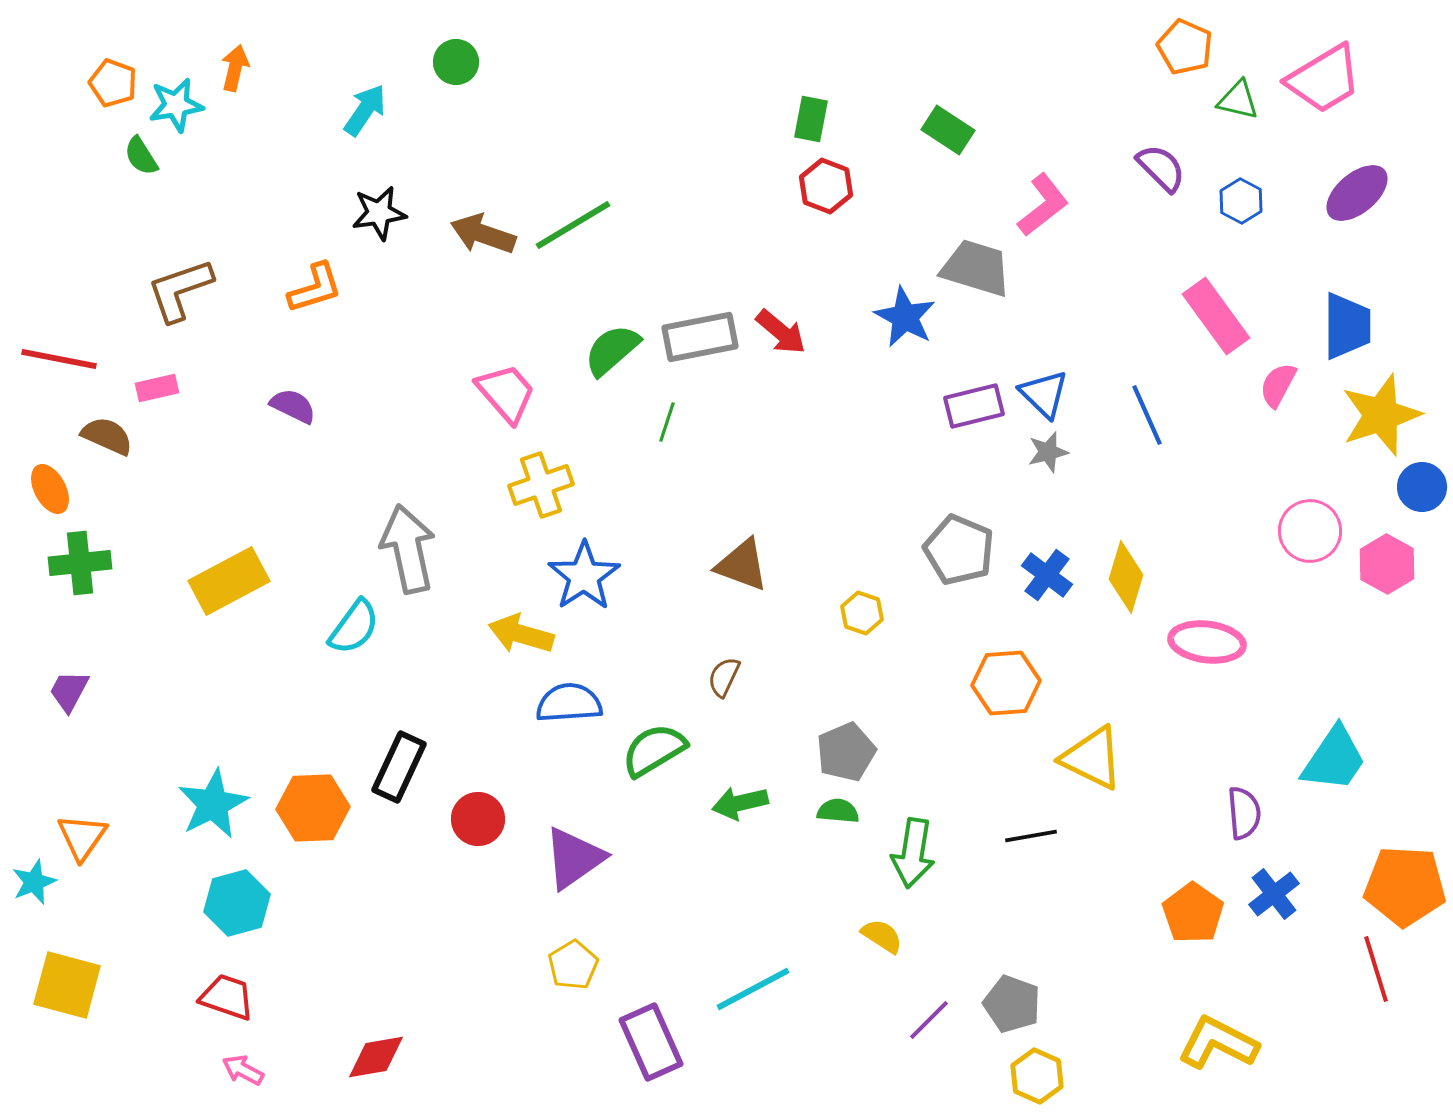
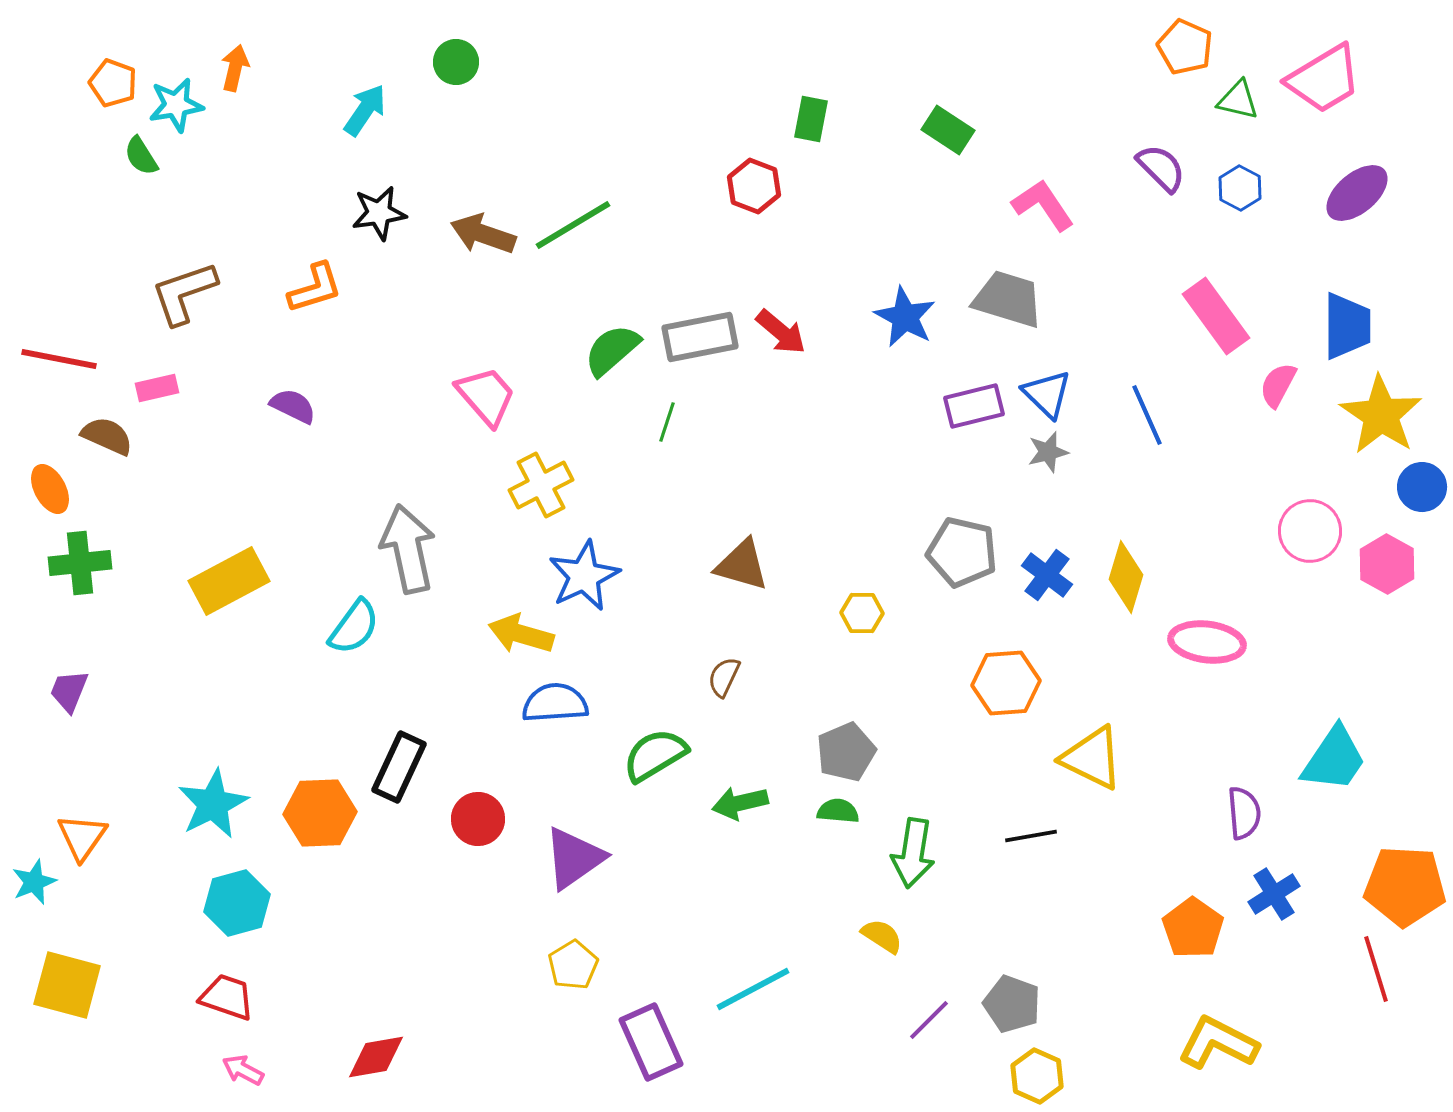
red hexagon at (826, 186): moved 72 px left
blue hexagon at (1241, 201): moved 1 px left, 13 px up
pink L-shape at (1043, 205): rotated 86 degrees counterclockwise
gray trapezoid at (976, 268): moved 32 px right, 31 px down
brown L-shape at (180, 290): moved 4 px right, 3 px down
pink trapezoid at (506, 393): moved 20 px left, 3 px down
blue triangle at (1044, 394): moved 3 px right
yellow star at (1381, 415): rotated 20 degrees counterclockwise
yellow cross at (541, 485): rotated 8 degrees counterclockwise
gray pentagon at (959, 550): moved 3 px right, 2 px down; rotated 10 degrees counterclockwise
brown triangle at (742, 565): rotated 4 degrees counterclockwise
blue star at (584, 576): rotated 8 degrees clockwise
yellow hexagon at (862, 613): rotated 18 degrees counterclockwise
purple trapezoid at (69, 691): rotated 6 degrees counterclockwise
blue semicircle at (569, 703): moved 14 px left
green semicircle at (654, 750): moved 1 px right, 5 px down
orange hexagon at (313, 808): moved 7 px right, 5 px down
blue cross at (1274, 894): rotated 6 degrees clockwise
orange pentagon at (1193, 913): moved 15 px down
